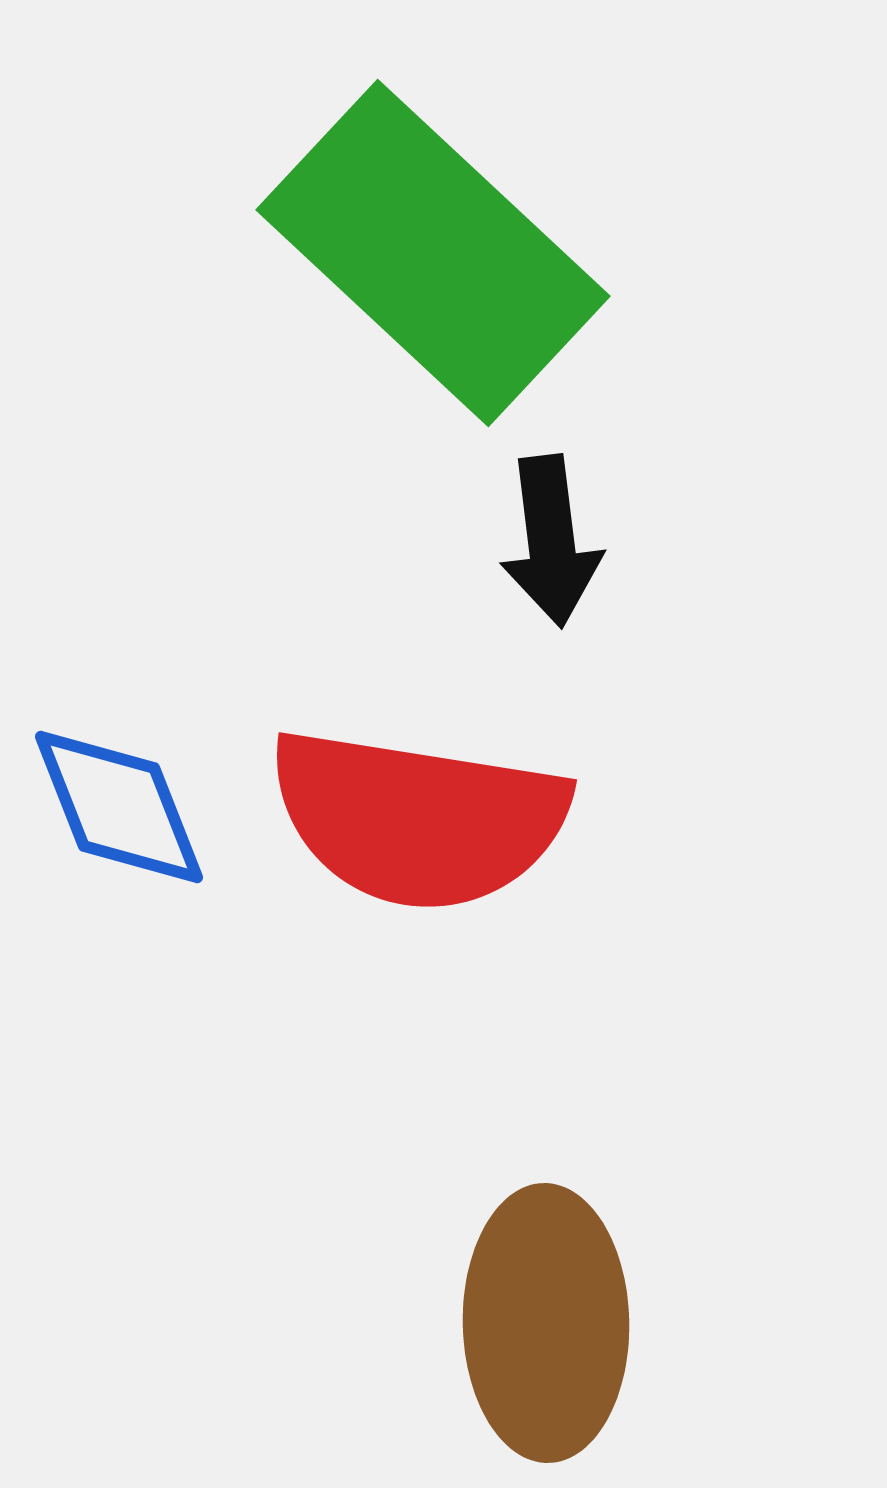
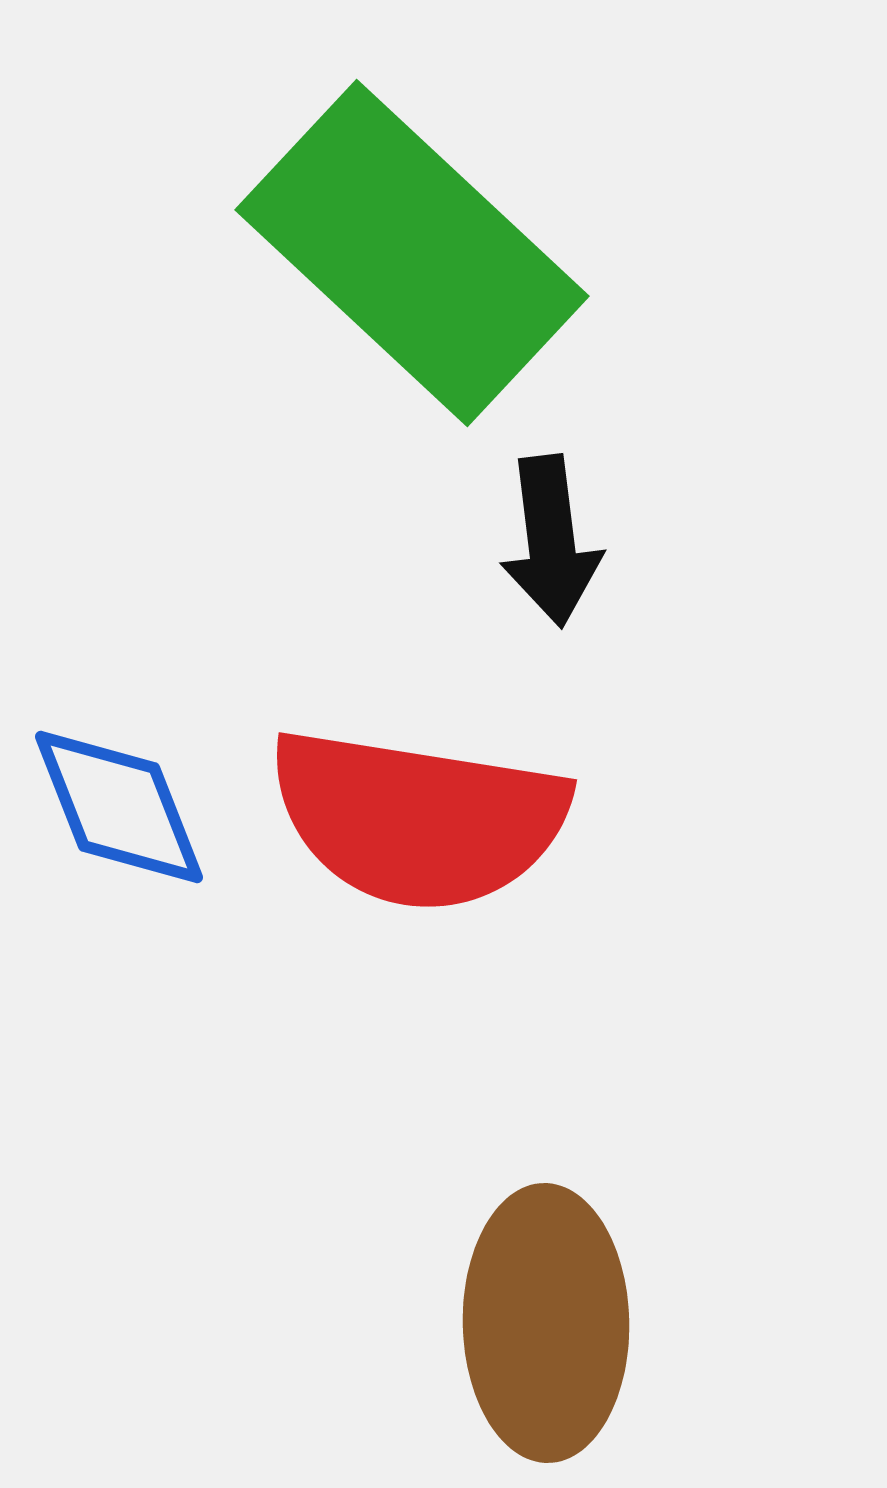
green rectangle: moved 21 px left
